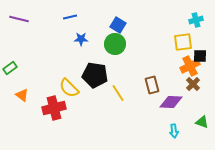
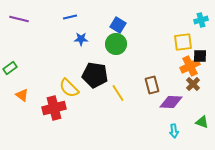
cyan cross: moved 5 px right
green circle: moved 1 px right
